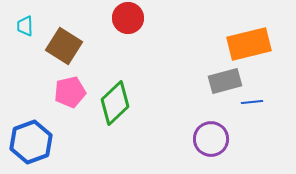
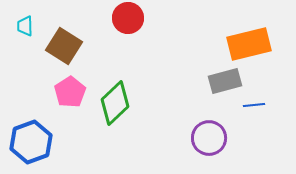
pink pentagon: rotated 20 degrees counterclockwise
blue line: moved 2 px right, 3 px down
purple circle: moved 2 px left, 1 px up
